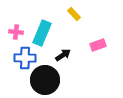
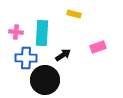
yellow rectangle: rotated 32 degrees counterclockwise
cyan rectangle: rotated 20 degrees counterclockwise
pink rectangle: moved 2 px down
blue cross: moved 1 px right
